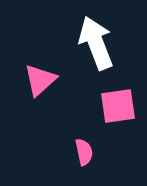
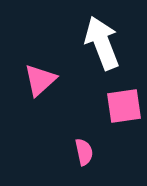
white arrow: moved 6 px right
pink square: moved 6 px right
